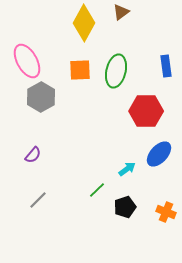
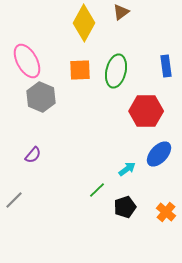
gray hexagon: rotated 8 degrees counterclockwise
gray line: moved 24 px left
orange cross: rotated 18 degrees clockwise
